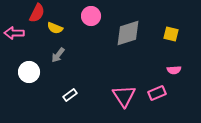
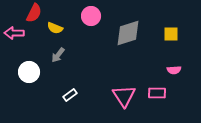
red semicircle: moved 3 px left
yellow square: rotated 14 degrees counterclockwise
pink rectangle: rotated 24 degrees clockwise
